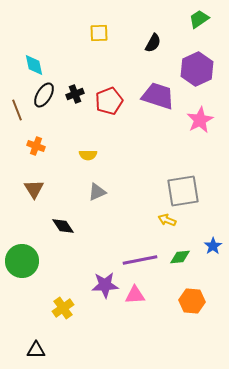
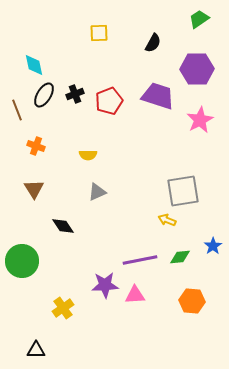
purple hexagon: rotated 24 degrees clockwise
